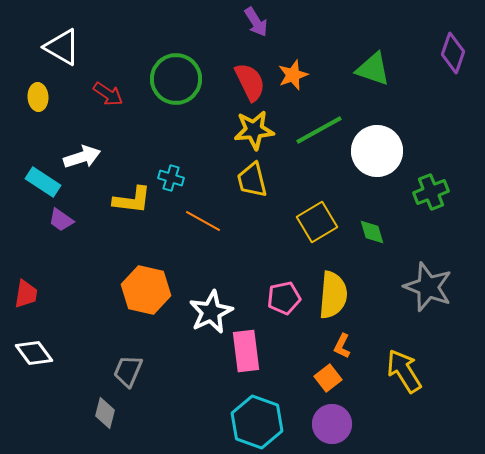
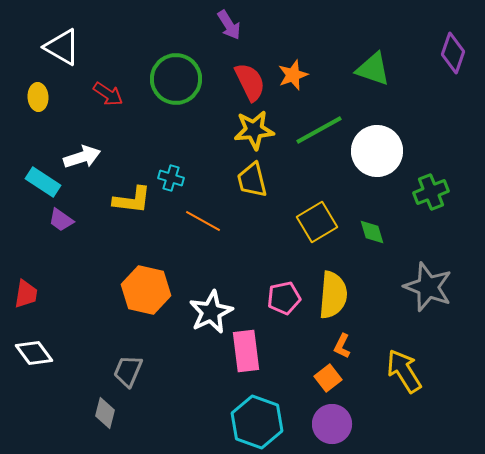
purple arrow: moved 27 px left, 3 px down
